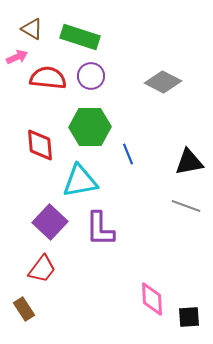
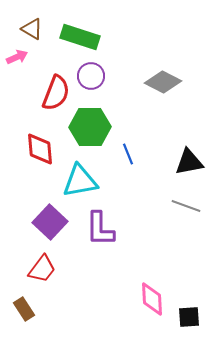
red semicircle: moved 8 px right, 15 px down; rotated 105 degrees clockwise
red diamond: moved 4 px down
